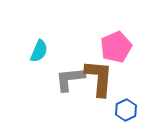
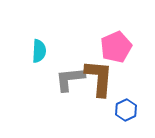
cyan semicircle: rotated 20 degrees counterclockwise
